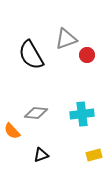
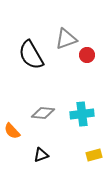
gray diamond: moved 7 px right
